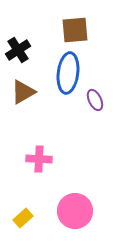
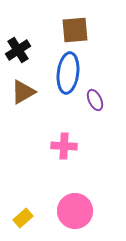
pink cross: moved 25 px right, 13 px up
